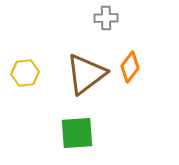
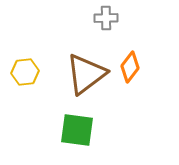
yellow hexagon: moved 1 px up
green square: moved 3 px up; rotated 12 degrees clockwise
